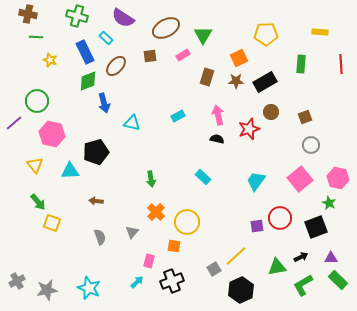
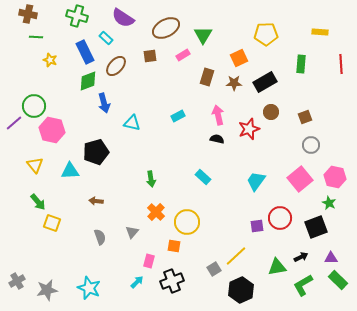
brown star at (236, 81): moved 2 px left, 2 px down
green circle at (37, 101): moved 3 px left, 5 px down
pink hexagon at (52, 134): moved 4 px up
pink hexagon at (338, 178): moved 3 px left, 1 px up
